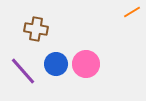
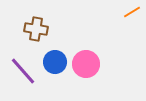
blue circle: moved 1 px left, 2 px up
